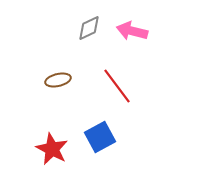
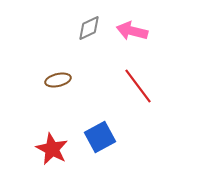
red line: moved 21 px right
